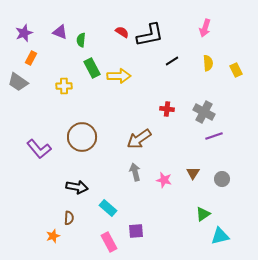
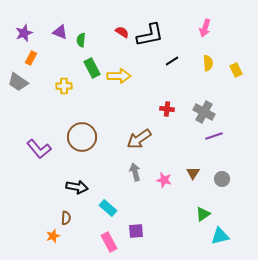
brown semicircle: moved 3 px left
